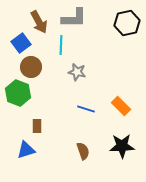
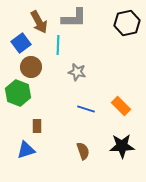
cyan line: moved 3 px left
